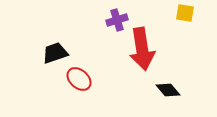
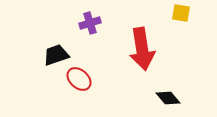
yellow square: moved 4 px left
purple cross: moved 27 px left, 3 px down
black trapezoid: moved 1 px right, 2 px down
black diamond: moved 8 px down
